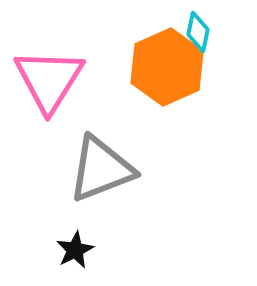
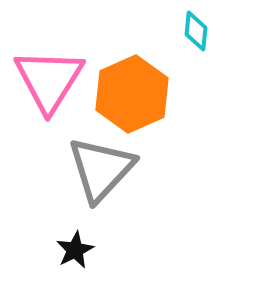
cyan diamond: moved 2 px left, 1 px up; rotated 6 degrees counterclockwise
orange hexagon: moved 35 px left, 27 px down
gray triangle: rotated 26 degrees counterclockwise
